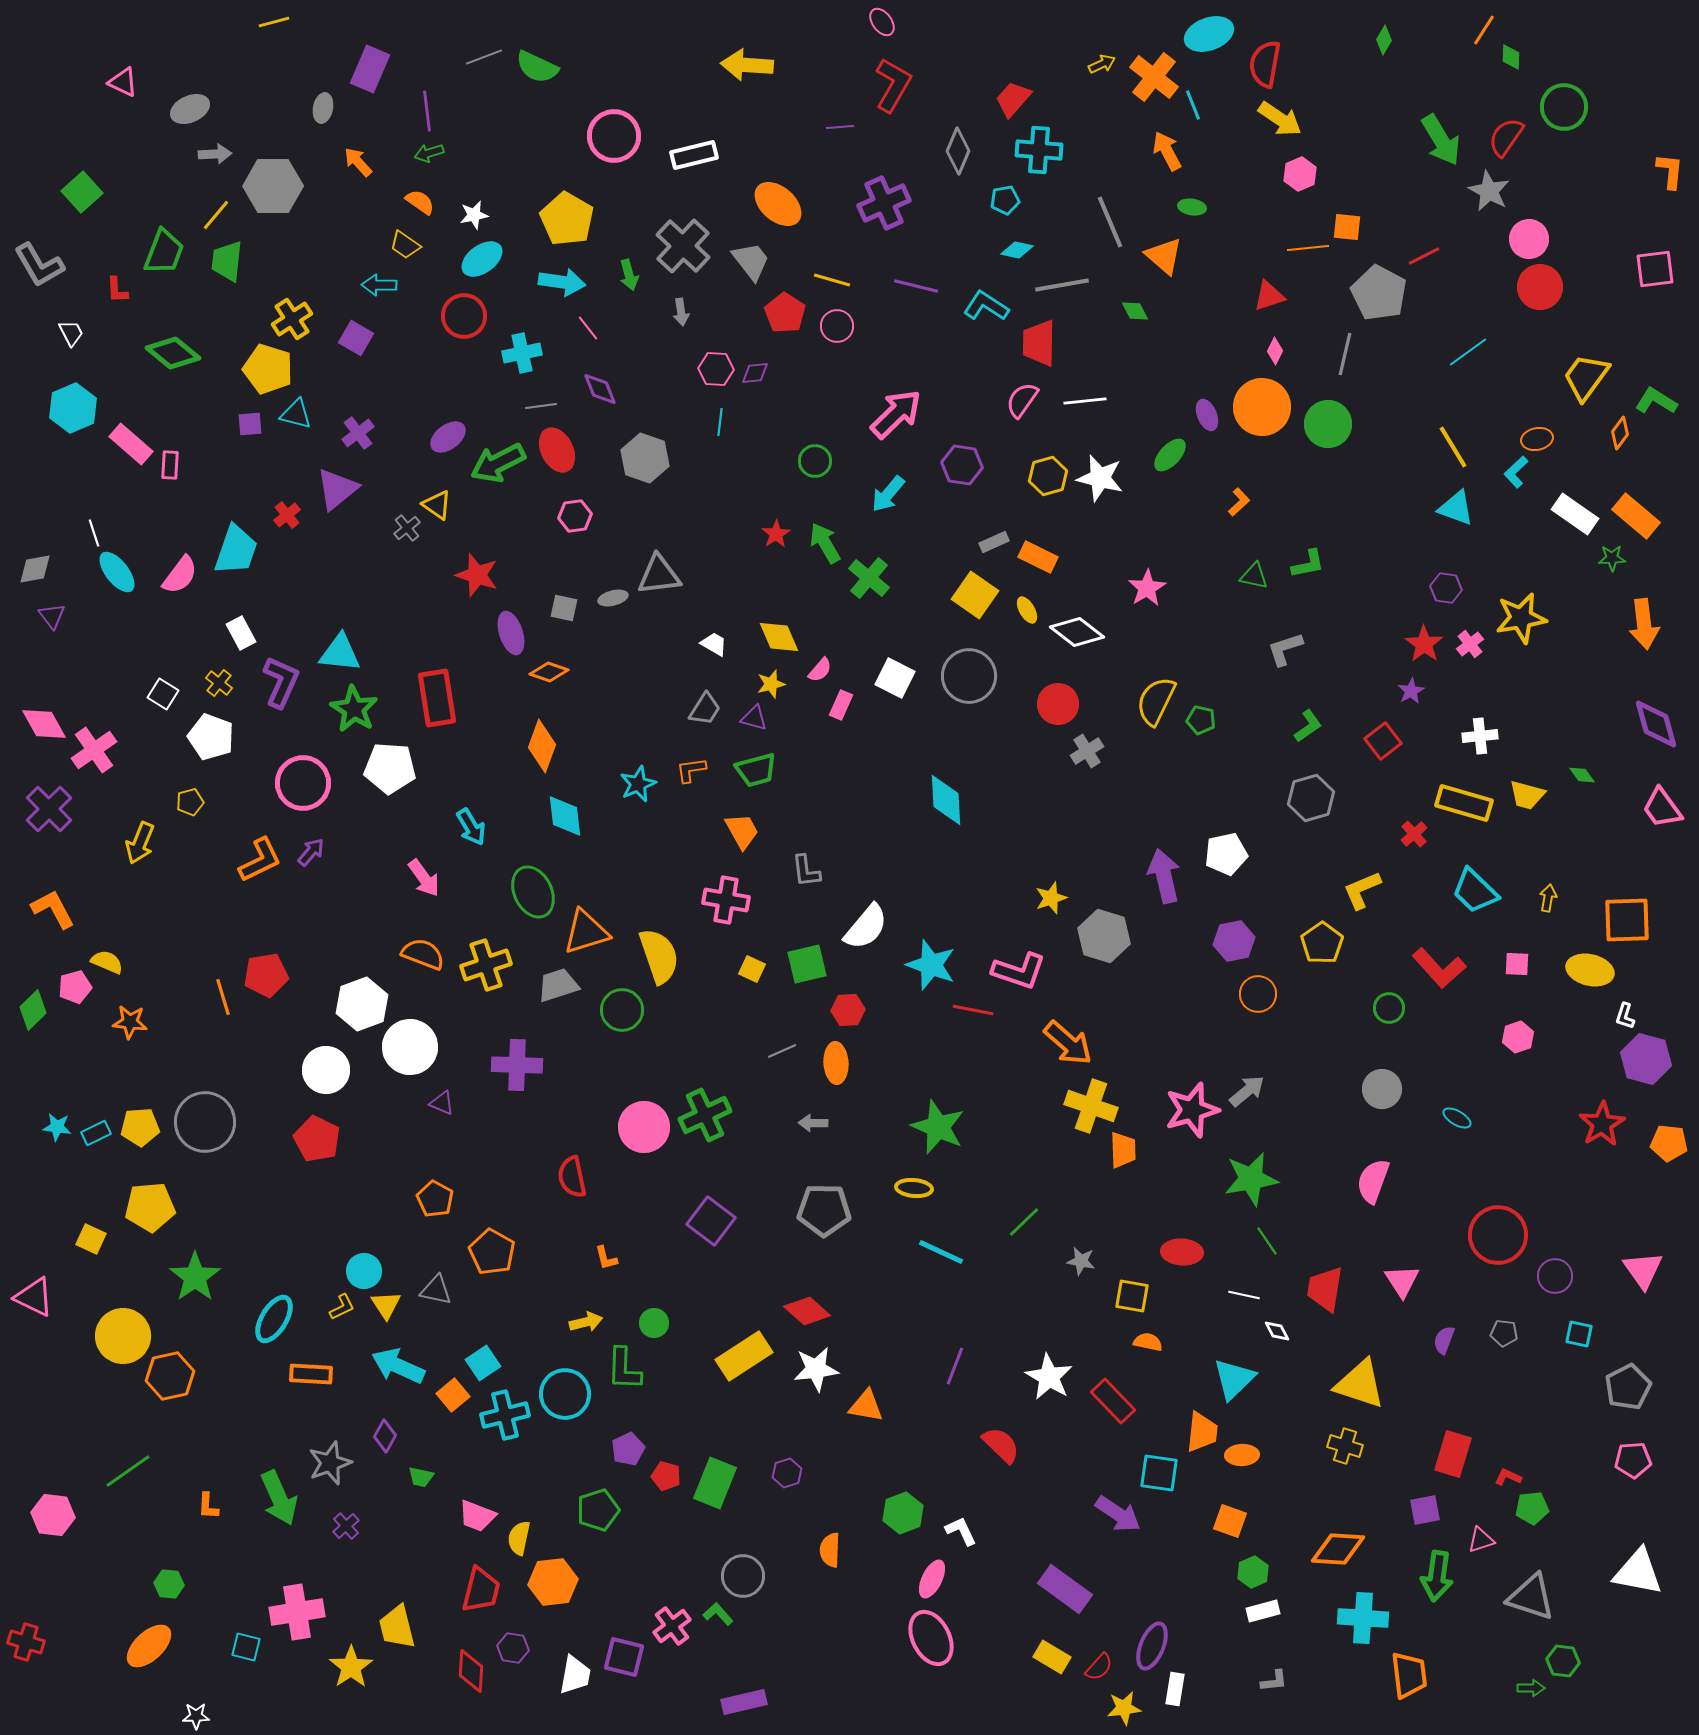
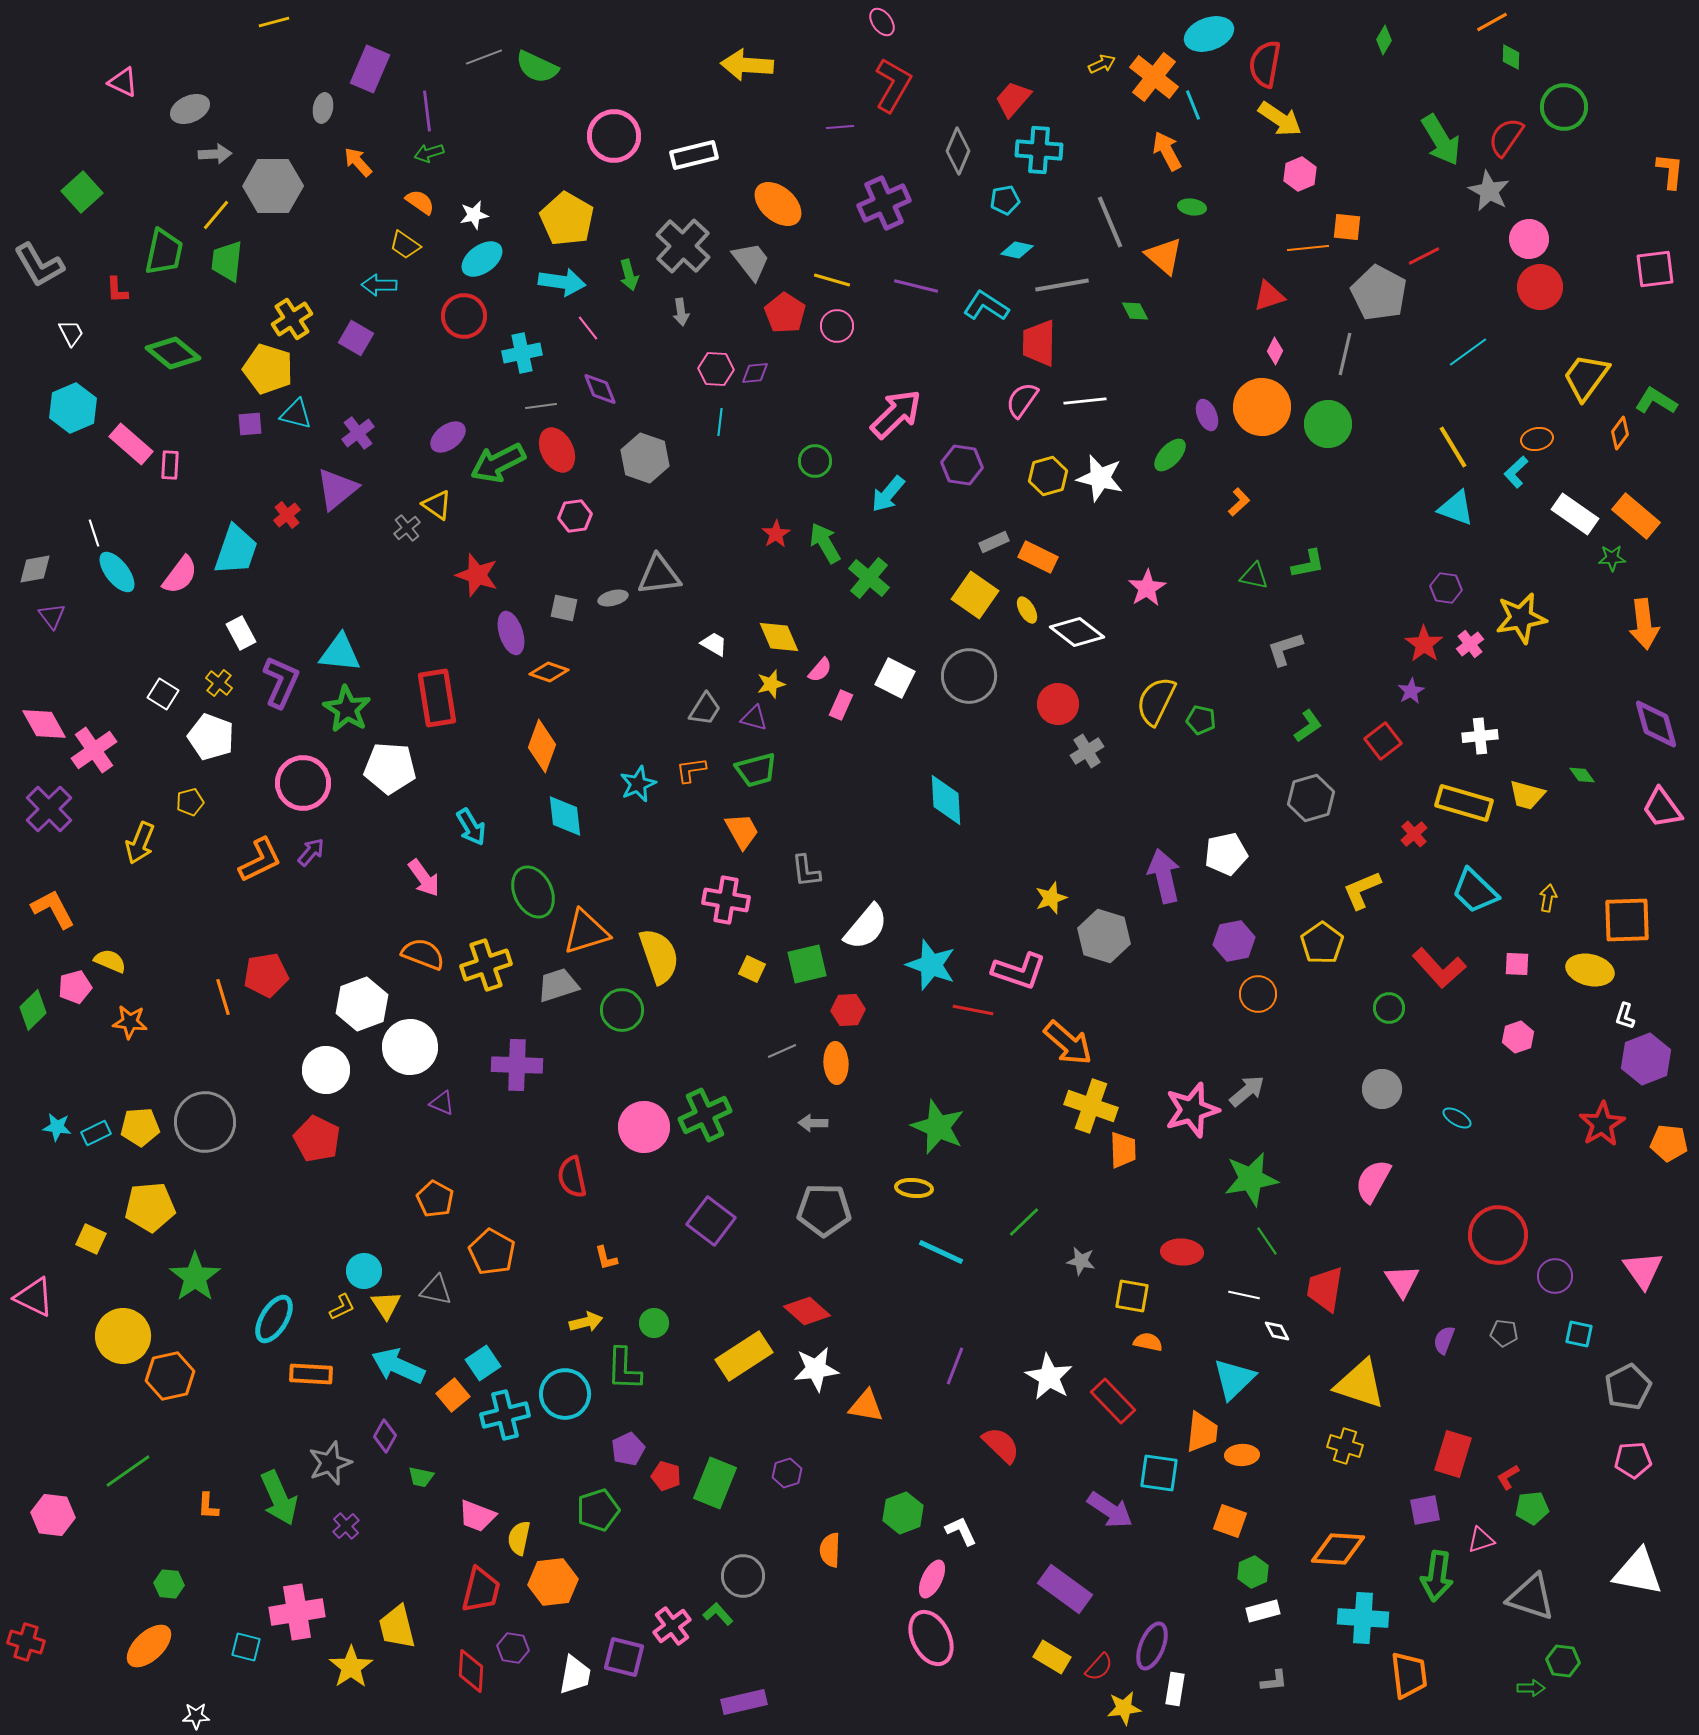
orange line at (1484, 30): moved 8 px right, 8 px up; rotated 28 degrees clockwise
green trapezoid at (164, 252): rotated 9 degrees counterclockwise
green star at (354, 709): moved 7 px left
yellow semicircle at (107, 962): moved 3 px right, 1 px up
purple hexagon at (1646, 1059): rotated 24 degrees clockwise
pink semicircle at (1373, 1181): rotated 9 degrees clockwise
red L-shape at (1508, 1477): rotated 56 degrees counterclockwise
purple arrow at (1118, 1514): moved 8 px left, 4 px up
